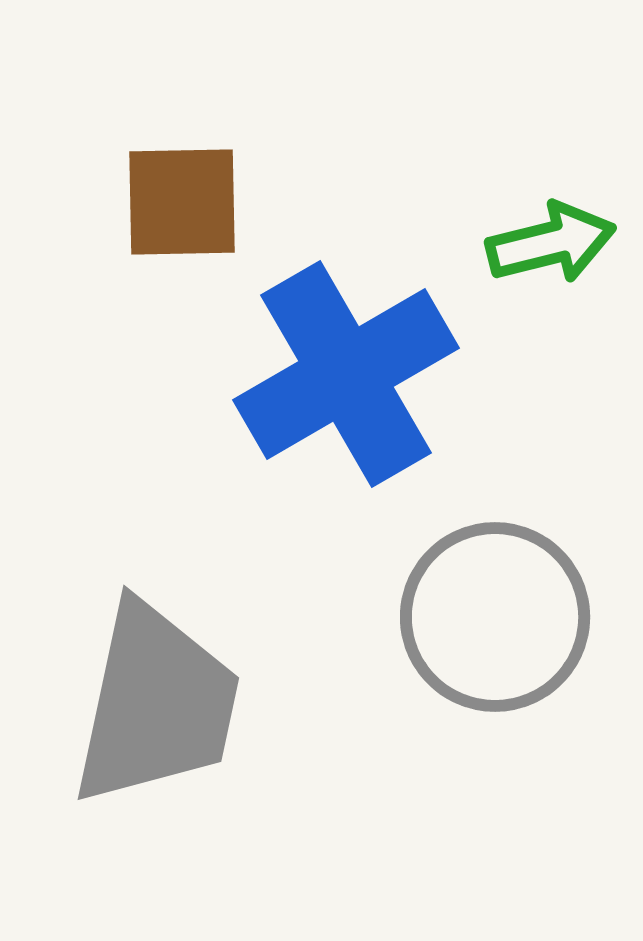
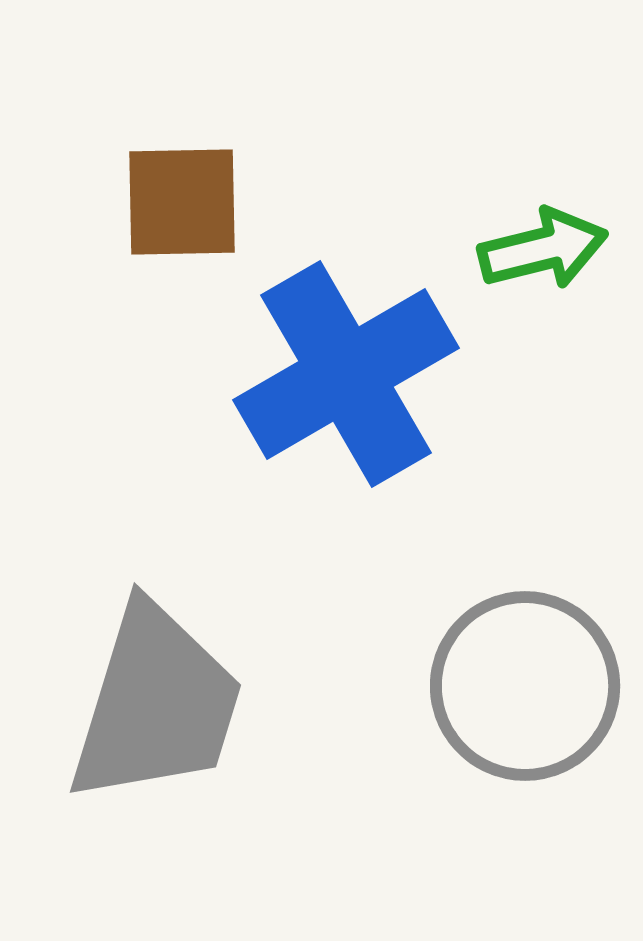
green arrow: moved 8 px left, 6 px down
gray circle: moved 30 px right, 69 px down
gray trapezoid: rotated 5 degrees clockwise
